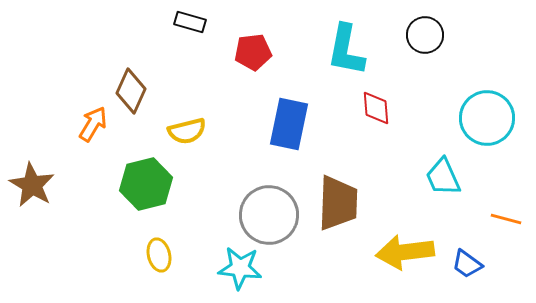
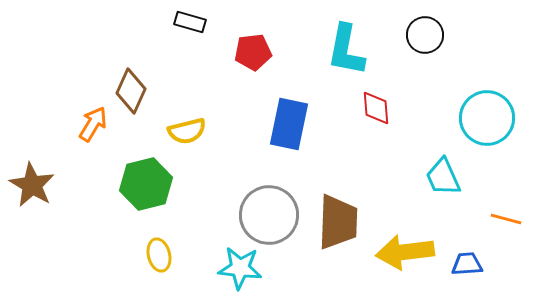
brown trapezoid: moved 19 px down
blue trapezoid: rotated 140 degrees clockwise
